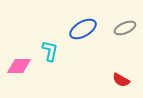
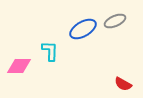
gray ellipse: moved 10 px left, 7 px up
cyan L-shape: rotated 10 degrees counterclockwise
red semicircle: moved 2 px right, 4 px down
